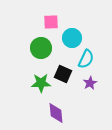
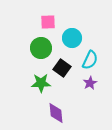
pink square: moved 3 px left
cyan semicircle: moved 4 px right, 1 px down
black square: moved 1 px left, 6 px up; rotated 12 degrees clockwise
